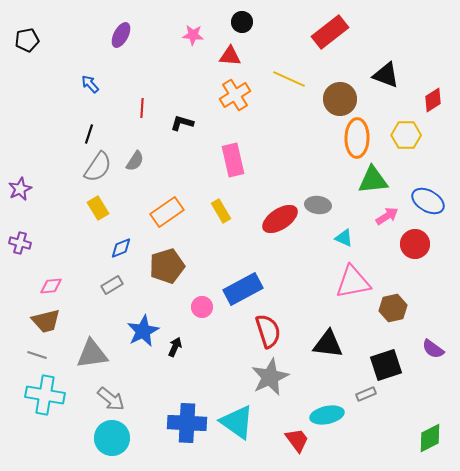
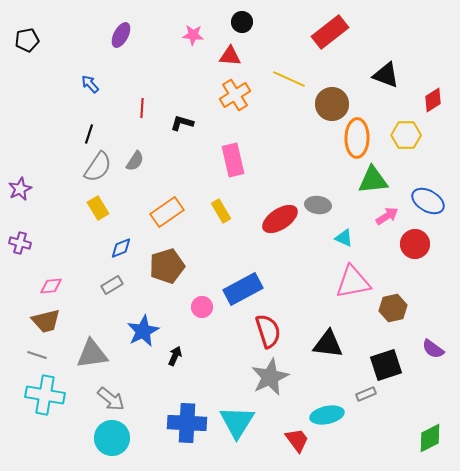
brown circle at (340, 99): moved 8 px left, 5 px down
black arrow at (175, 347): moved 9 px down
cyan triangle at (237, 422): rotated 27 degrees clockwise
